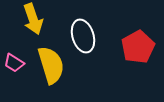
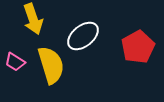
white ellipse: rotated 68 degrees clockwise
pink trapezoid: moved 1 px right, 1 px up
